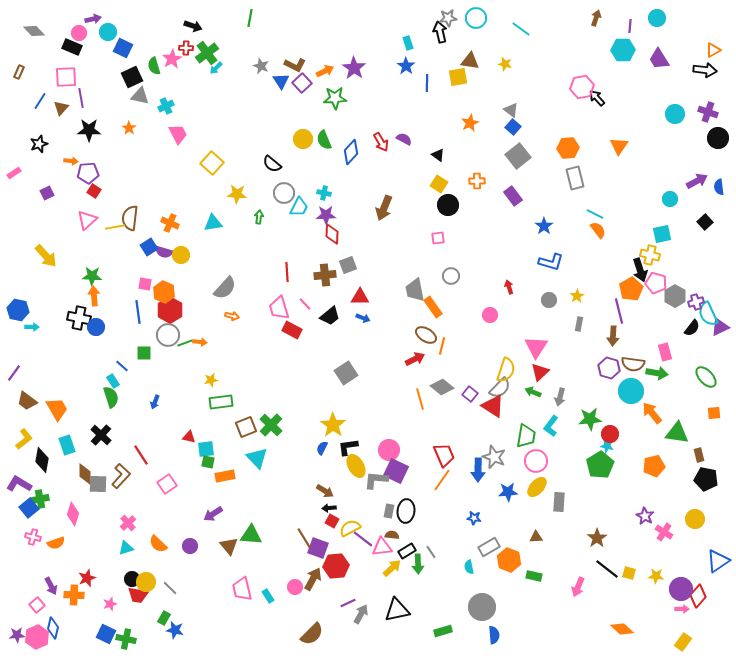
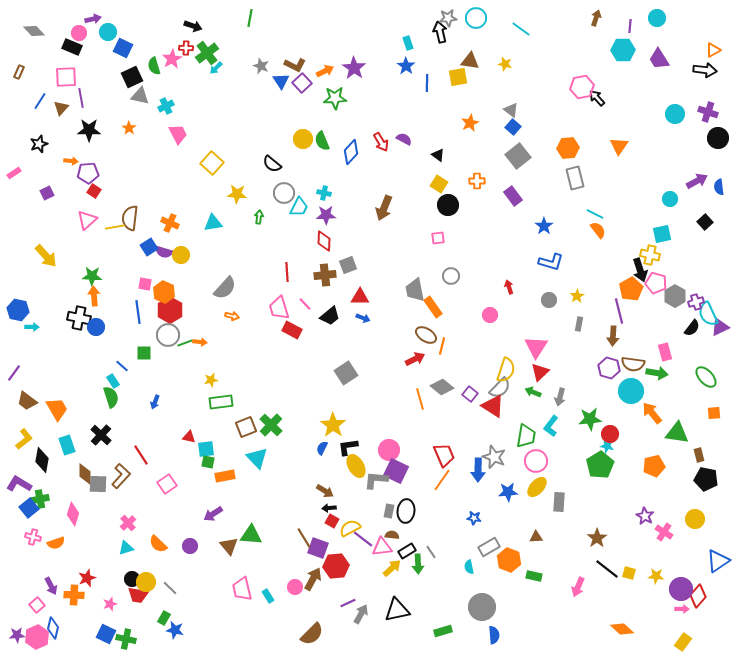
green semicircle at (324, 140): moved 2 px left, 1 px down
red diamond at (332, 234): moved 8 px left, 7 px down
